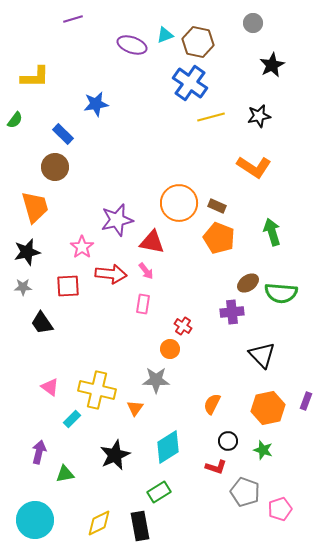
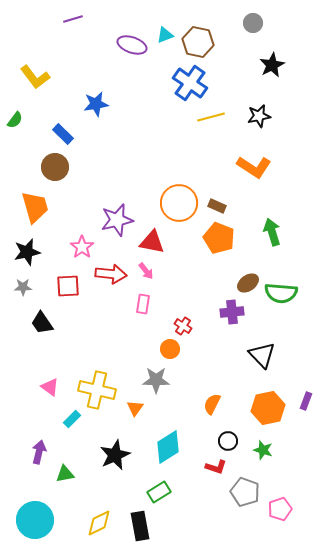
yellow L-shape at (35, 77): rotated 52 degrees clockwise
